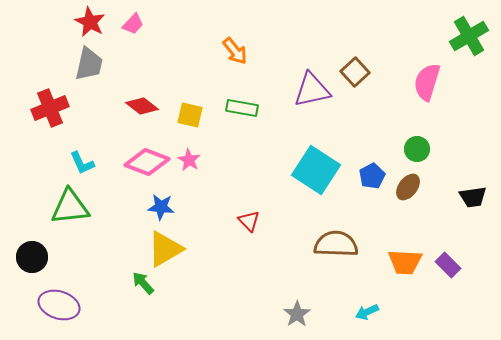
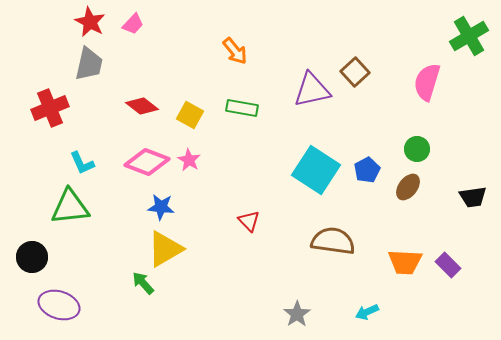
yellow square: rotated 16 degrees clockwise
blue pentagon: moved 5 px left, 6 px up
brown semicircle: moved 3 px left, 3 px up; rotated 6 degrees clockwise
